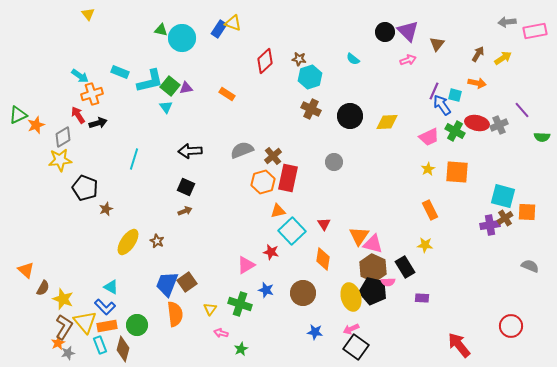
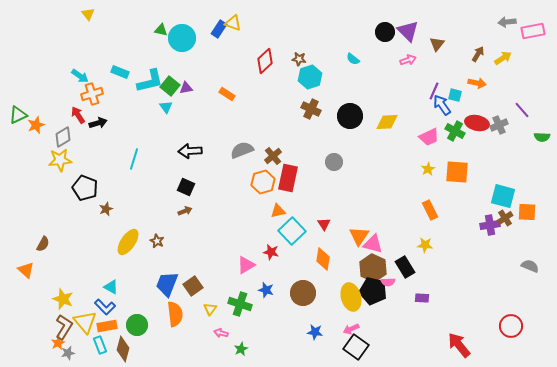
pink rectangle at (535, 31): moved 2 px left
brown square at (187, 282): moved 6 px right, 4 px down
brown semicircle at (43, 288): moved 44 px up
